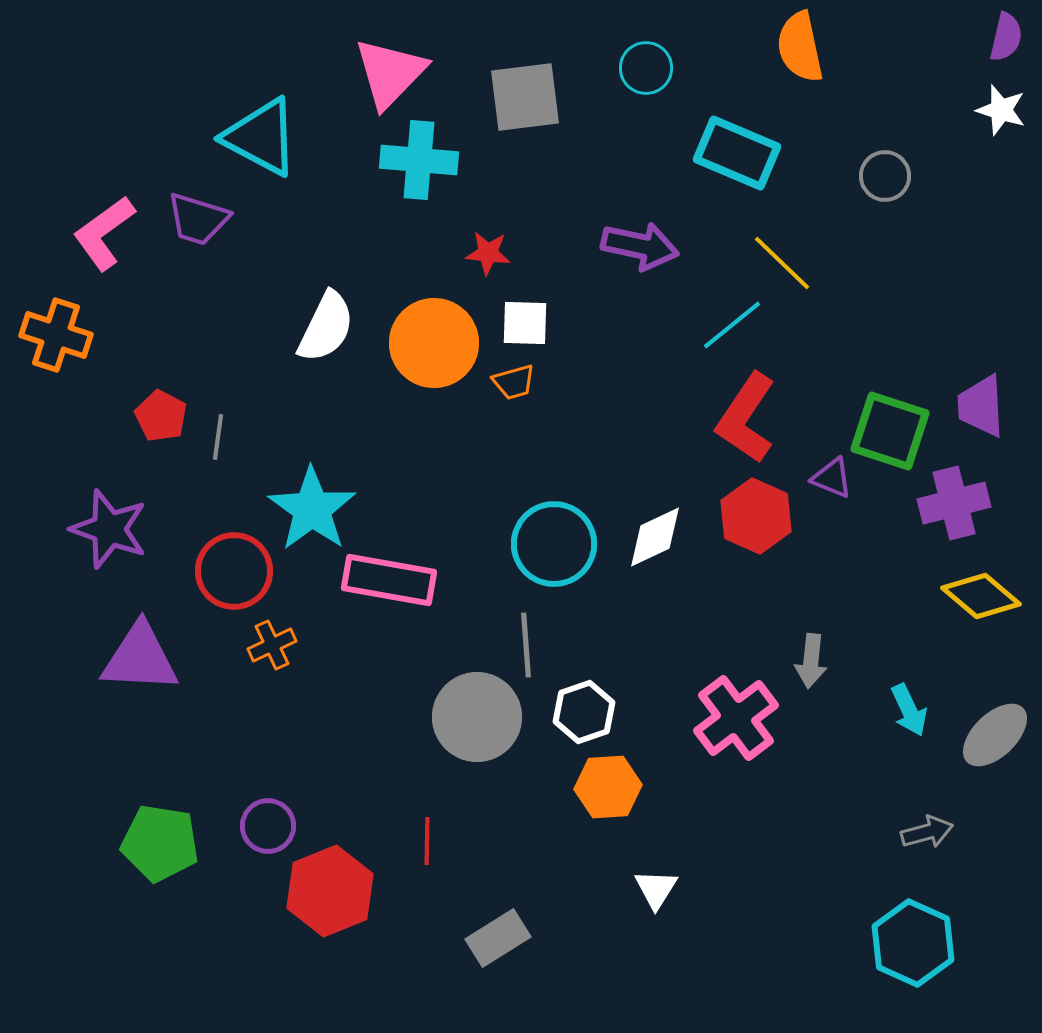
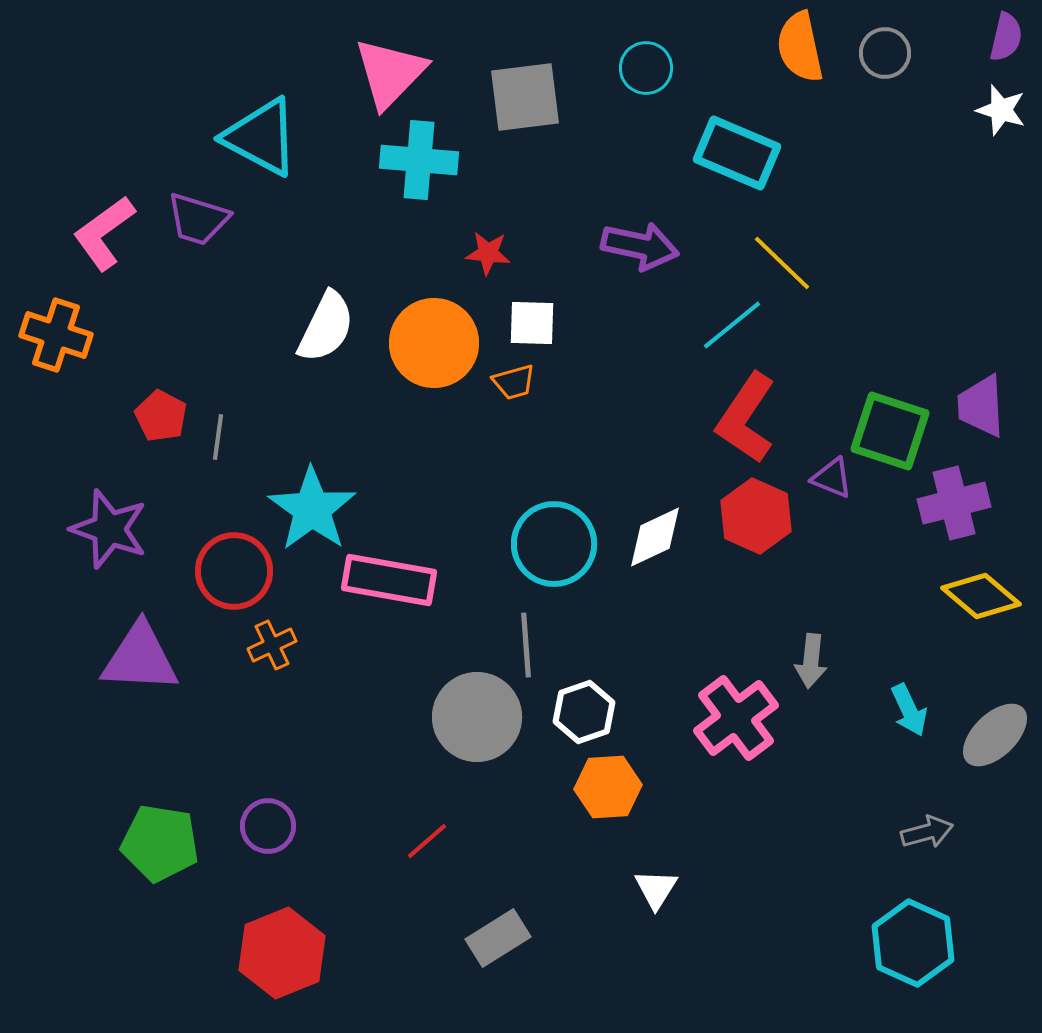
gray circle at (885, 176): moved 123 px up
white square at (525, 323): moved 7 px right
red line at (427, 841): rotated 48 degrees clockwise
red hexagon at (330, 891): moved 48 px left, 62 px down
